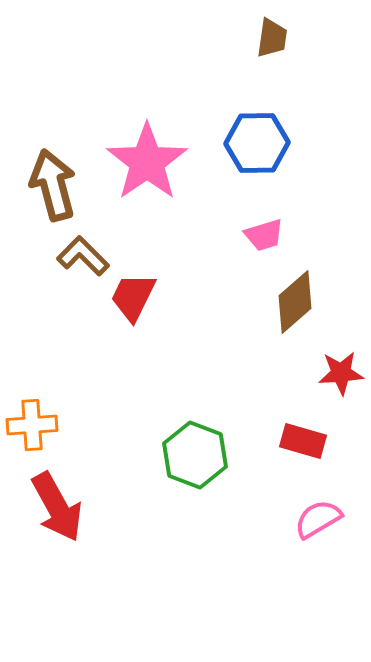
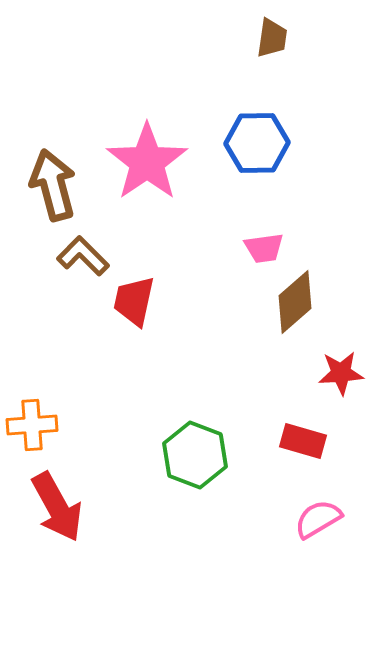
pink trapezoid: moved 13 px down; rotated 9 degrees clockwise
red trapezoid: moved 1 px right, 4 px down; rotated 14 degrees counterclockwise
